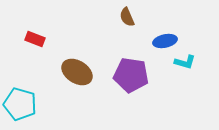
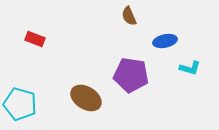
brown semicircle: moved 2 px right, 1 px up
cyan L-shape: moved 5 px right, 6 px down
brown ellipse: moved 9 px right, 26 px down
